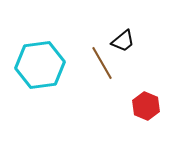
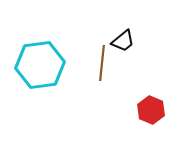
brown line: rotated 36 degrees clockwise
red hexagon: moved 5 px right, 4 px down
